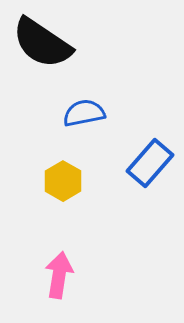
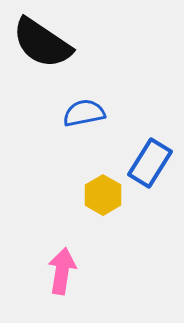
blue rectangle: rotated 9 degrees counterclockwise
yellow hexagon: moved 40 px right, 14 px down
pink arrow: moved 3 px right, 4 px up
